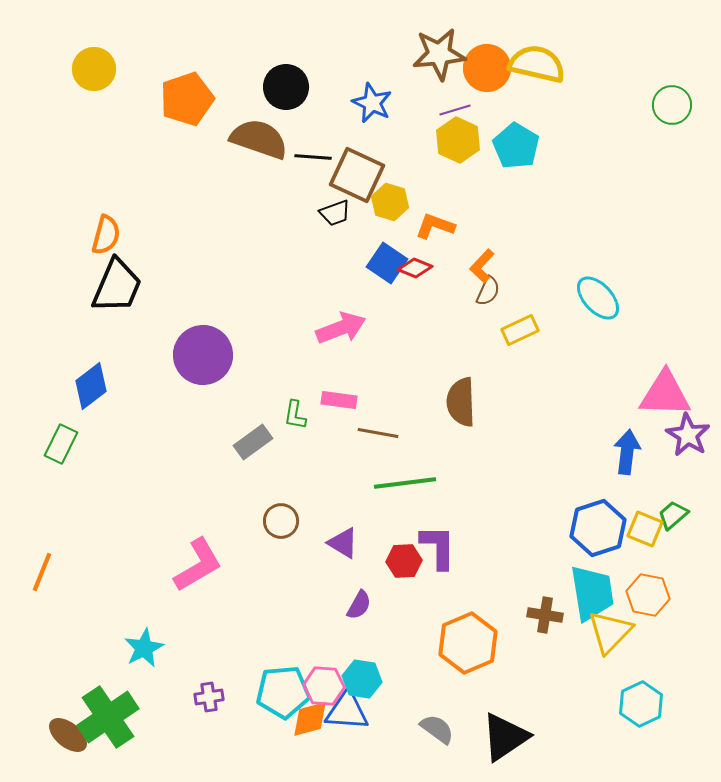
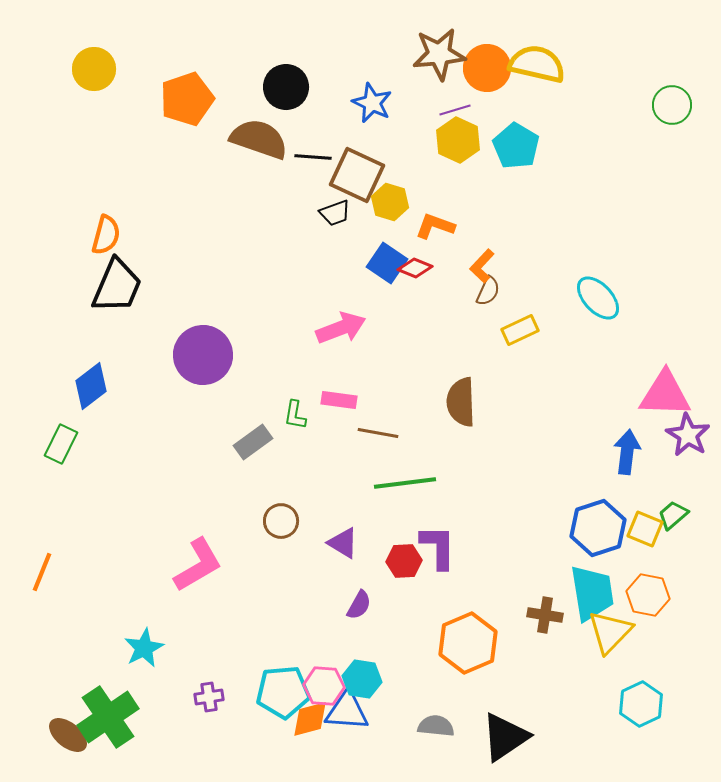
gray semicircle at (437, 729): moved 1 px left, 3 px up; rotated 30 degrees counterclockwise
